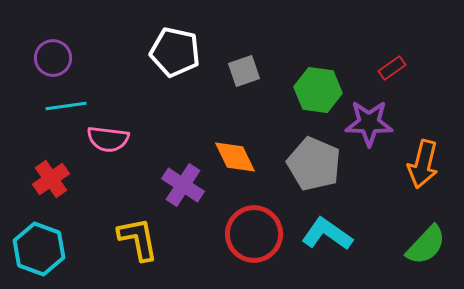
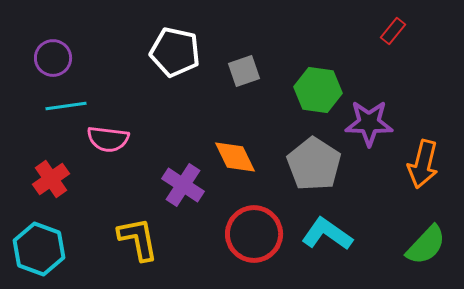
red rectangle: moved 1 px right, 37 px up; rotated 16 degrees counterclockwise
gray pentagon: rotated 10 degrees clockwise
